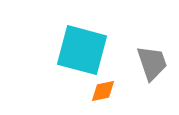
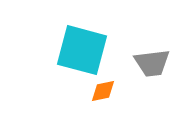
gray trapezoid: rotated 102 degrees clockwise
